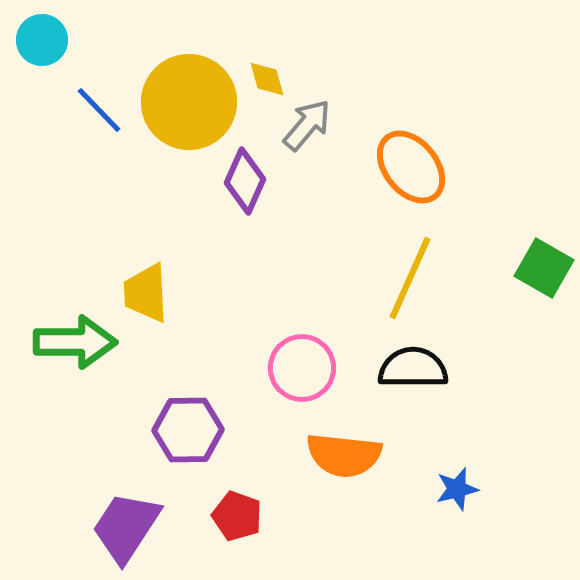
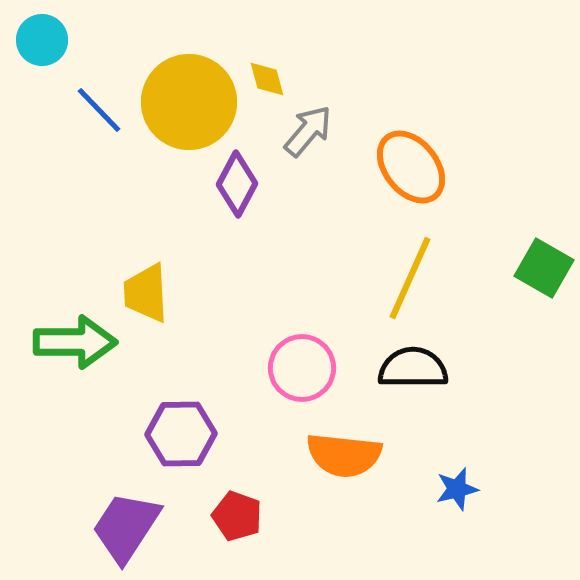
gray arrow: moved 1 px right, 6 px down
purple diamond: moved 8 px left, 3 px down; rotated 4 degrees clockwise
purple hexagon: moved 7 px left, 4 px down
